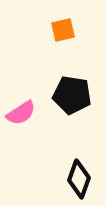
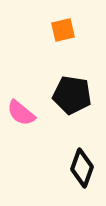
pink semicircle: rotated 72 degrees clockwise
black diamond: moved 3 px right, 11 px up
